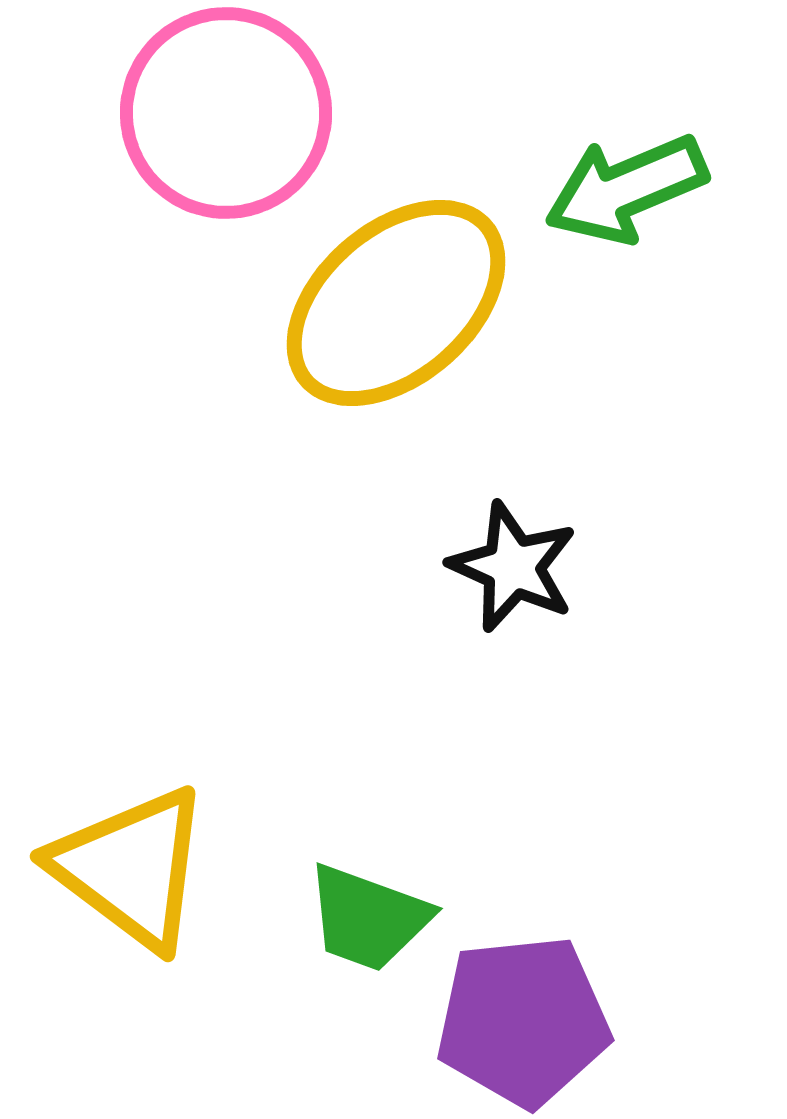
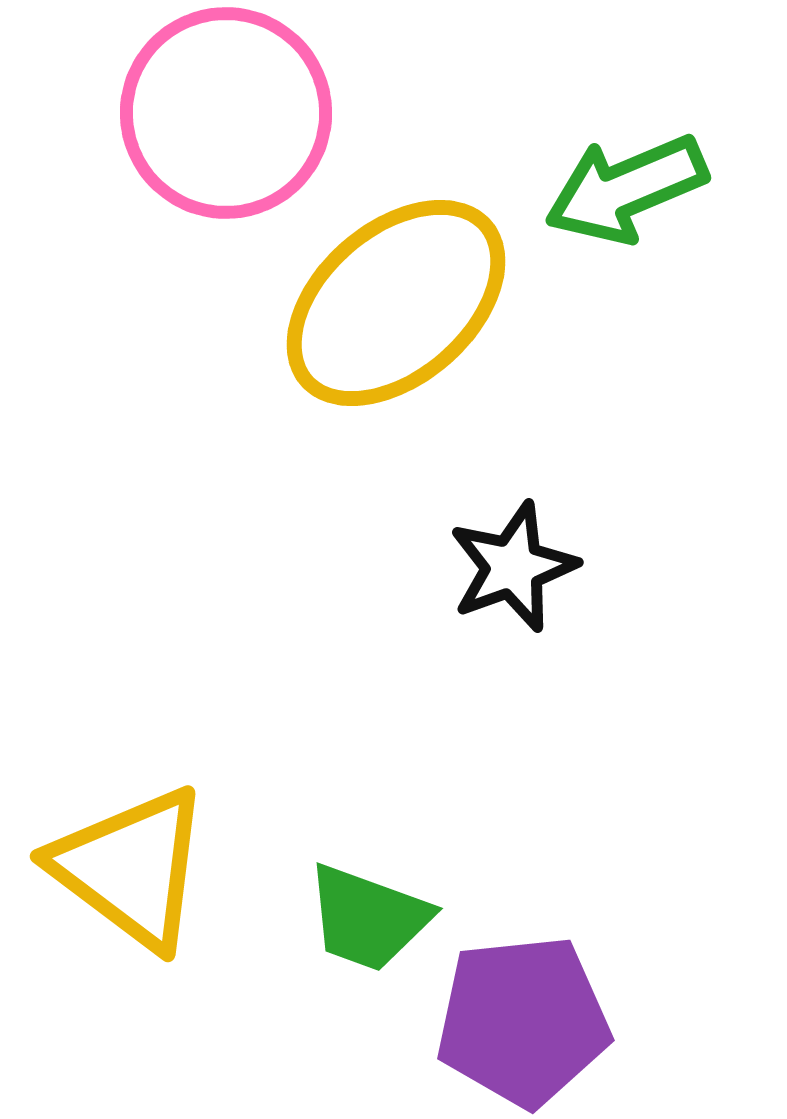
black star: rotated 28 degrees clockwise
